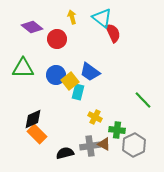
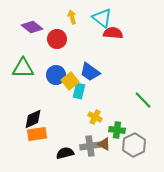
red semicircle: rotated 60 degrees counterclockwise
cyan rectangle: moved 1 px right, 1 px up
orange rectangle: rotated 54 degrees counterclockwise
